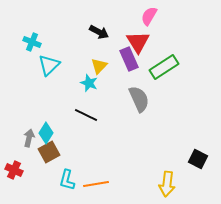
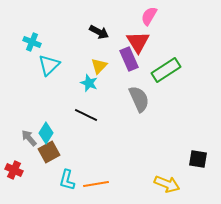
green rectangle: moved 2 px right, 3 px down
gray arrow: rotated 54 degrees counterclockwise
black square: rotated 18 degrees counterclockwise
yellow arrow: rotated 75 degrees counterclockwise
